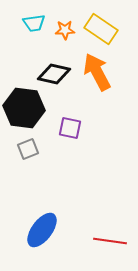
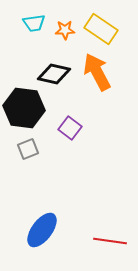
purple square: rotated 25 degrees clockwise
